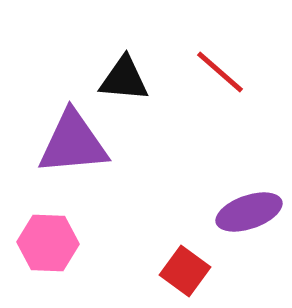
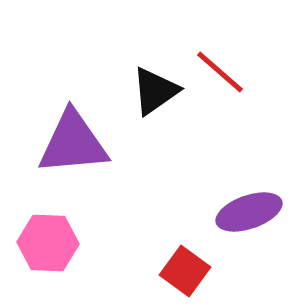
black triangle: moved 31 px right, 12 px down; rotated 40 degrees counterclockwise
